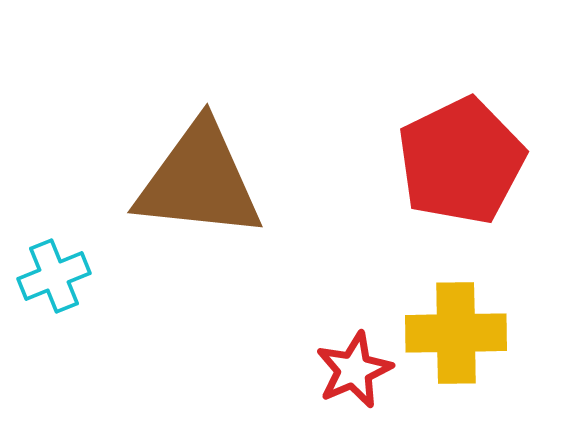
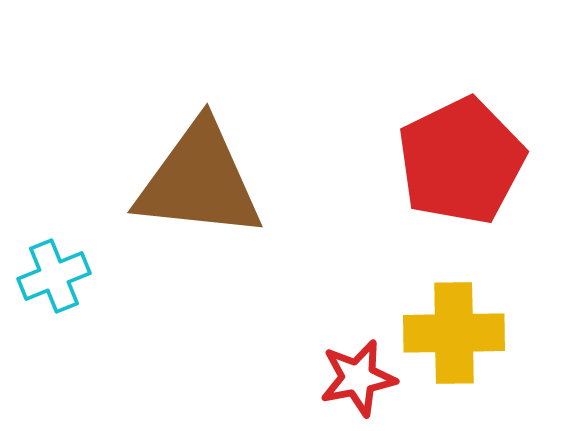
yellow cross: moved 2 px left
red star: moved 4 px right, 8 px down; rotated 12 degrees clockwise
